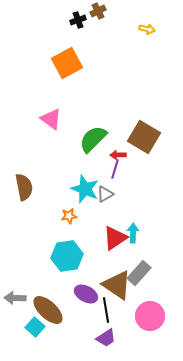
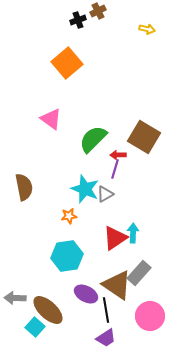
orange square: rotated 12 degrees counterclockwise
